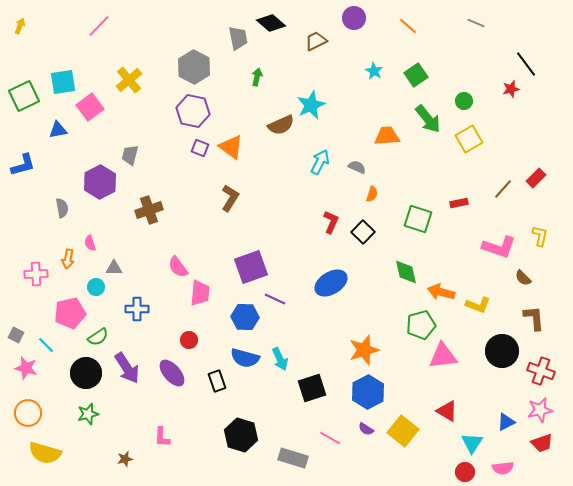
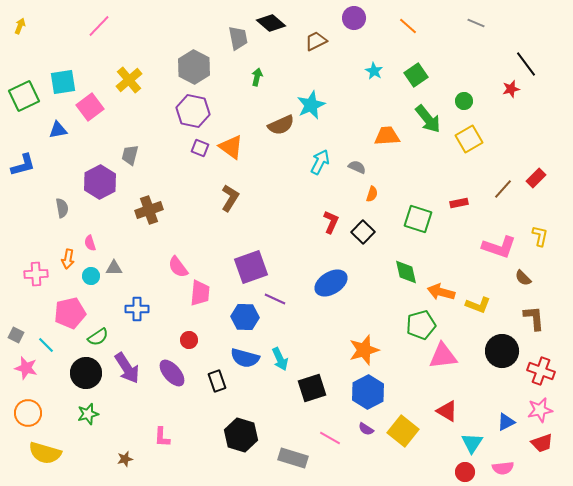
cyan circle at (96, 287): moved 5 px left, 11 px up
